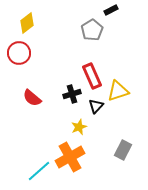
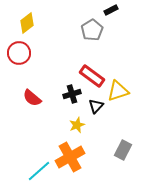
red rectangle: rotated 30 degrees counterclockwise
yellow star: moved 2 px left, 2 px up
